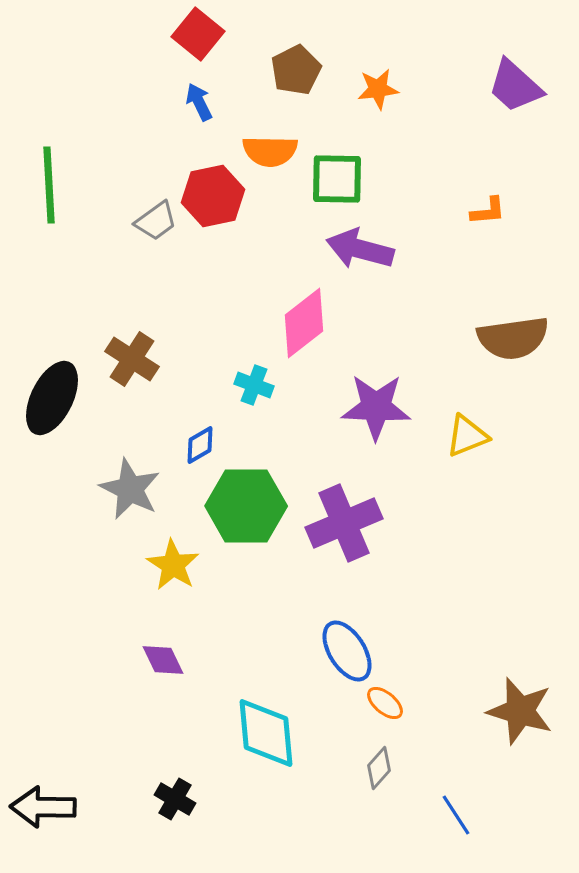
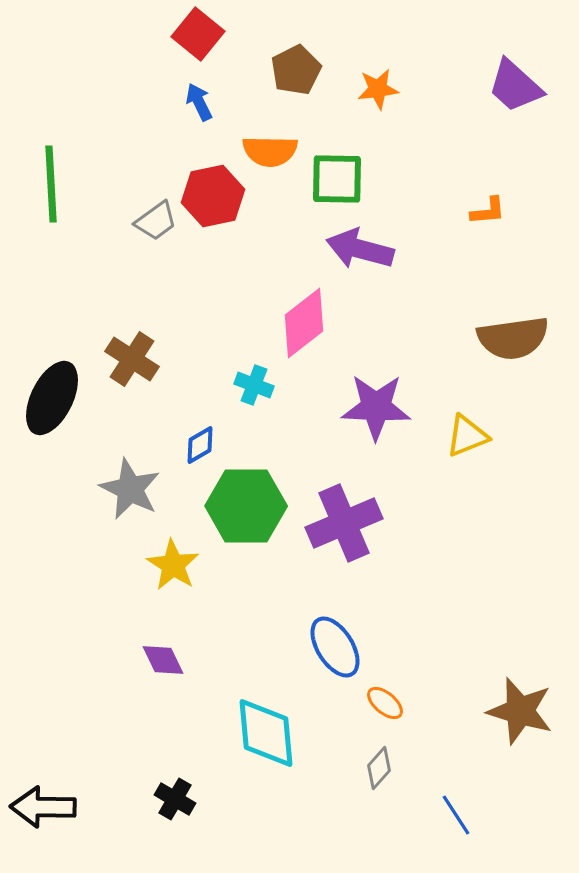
green line: moved 2 px right, 1 px up
blue ellipse: moved 12 px left, 4 px up
